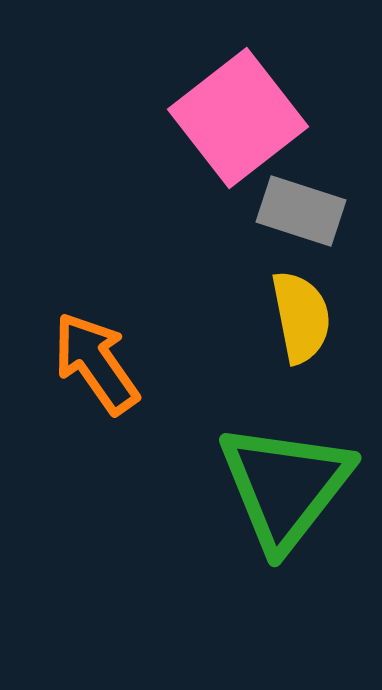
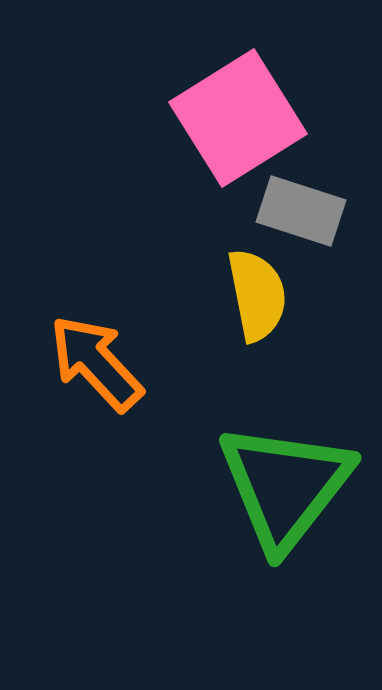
pink square: rotated 6 degrees clockwise
yellow semicircle: moved 44 px left, 22 px up
orange arrow: rotated 8 degrees counterclockwise
